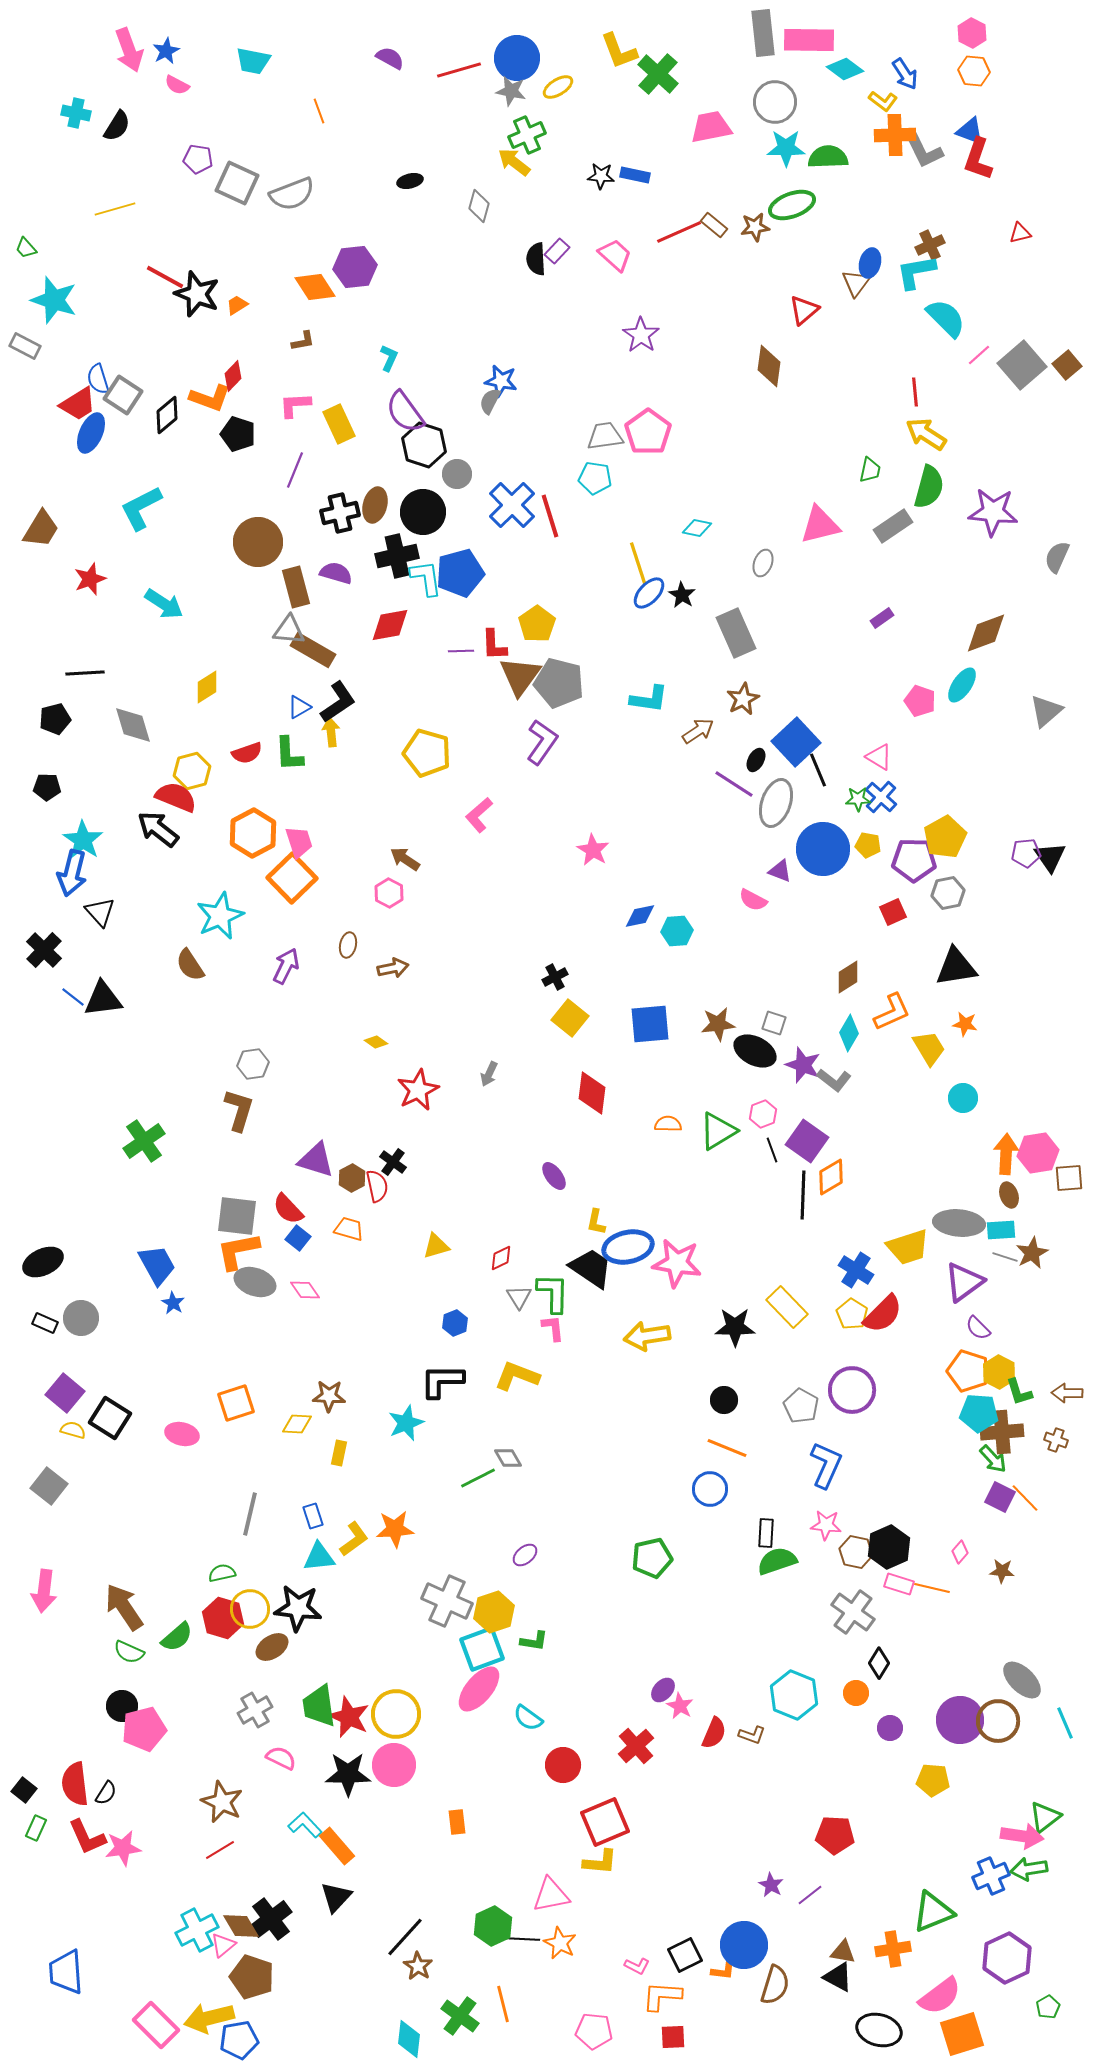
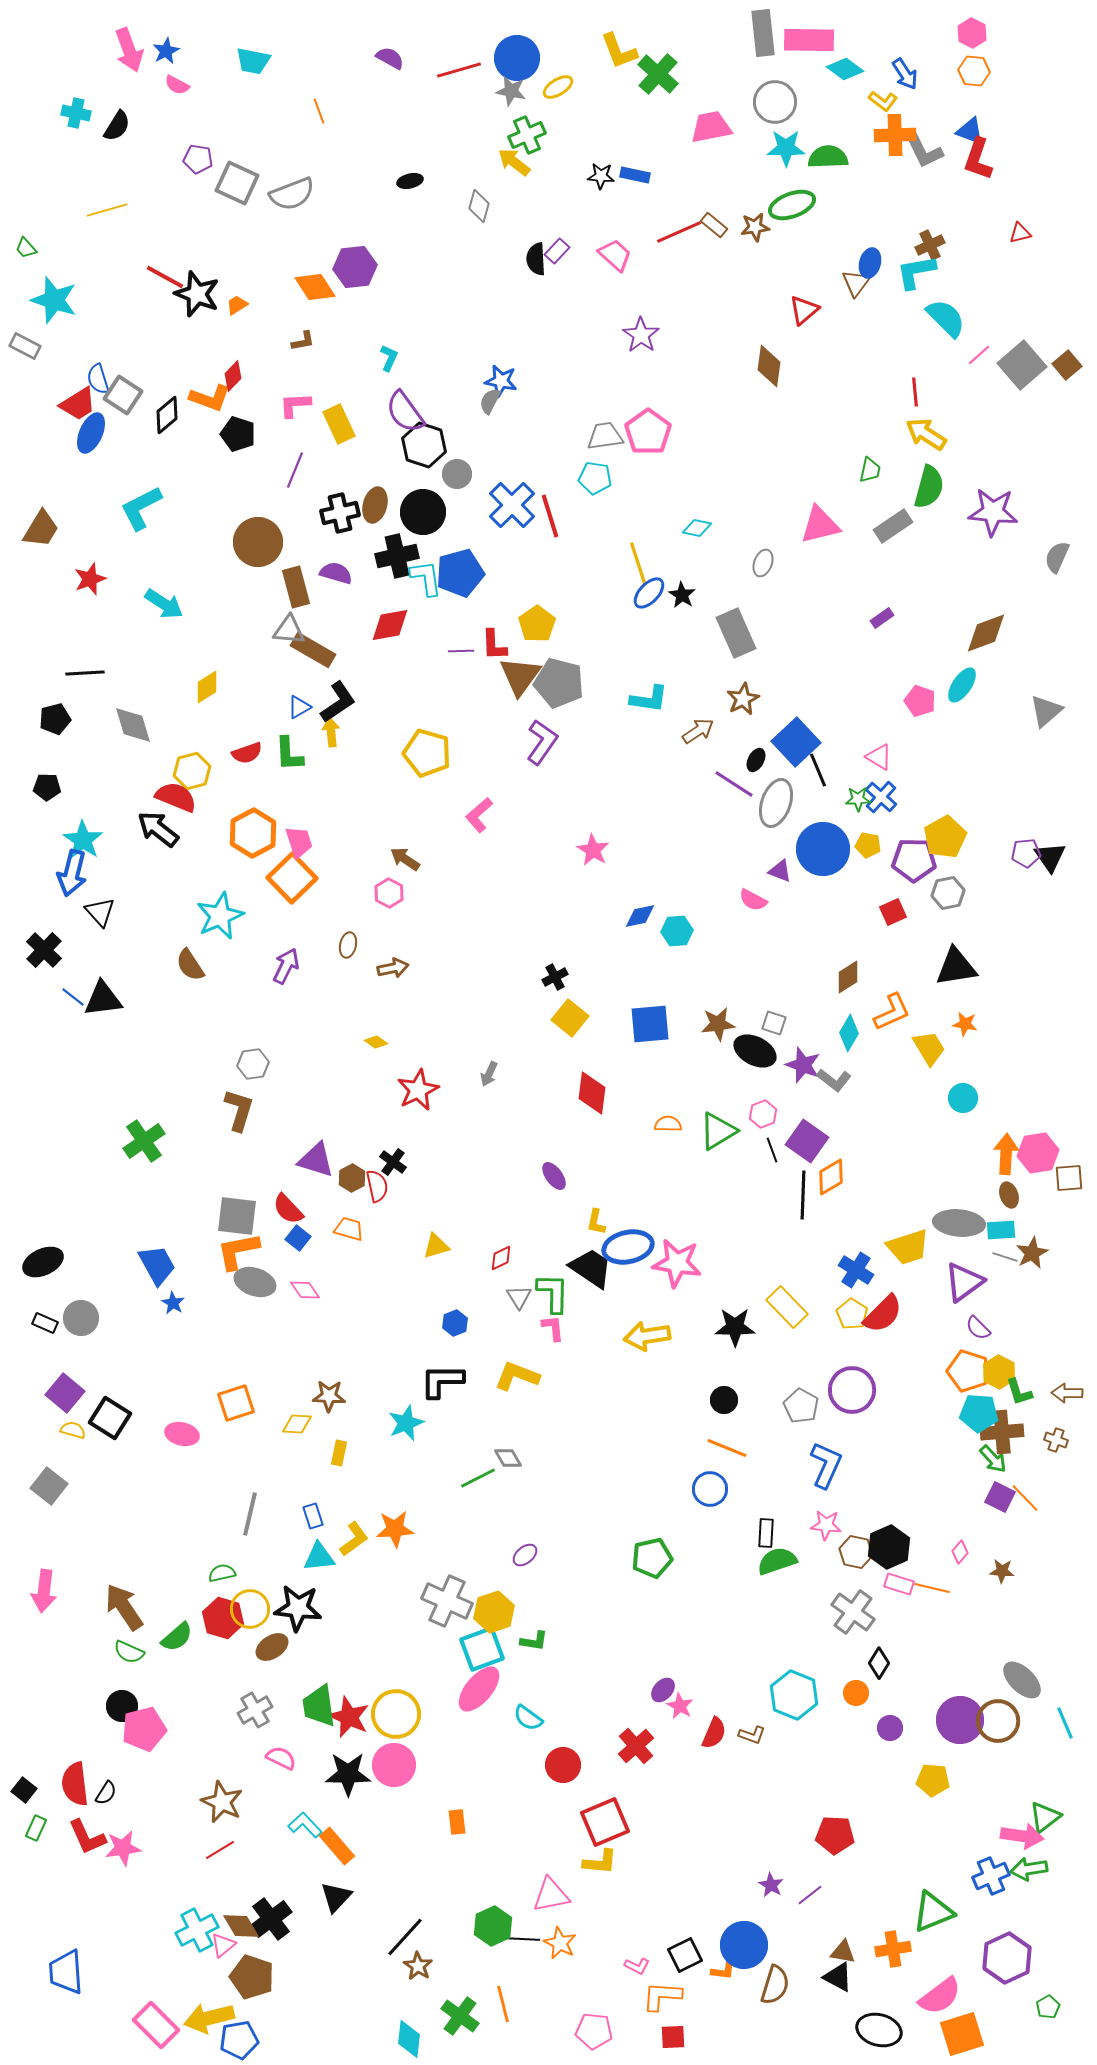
yellow line at (115, 209): moved 8 px left, 1 px down
